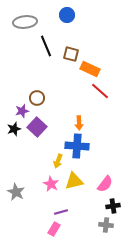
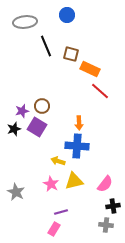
brown circle: moved 5 px right, 8 px down
purple square: rotated 12 degrees counterclockwise
yellow arrow: rotated 88 degrees clockwise
